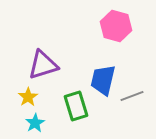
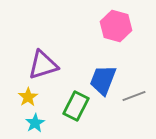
blue trapezoid: rotated 8 degrees clockwise
gray line: moved 2 px right
green rectangle: rotated 44 degrees clockwise
